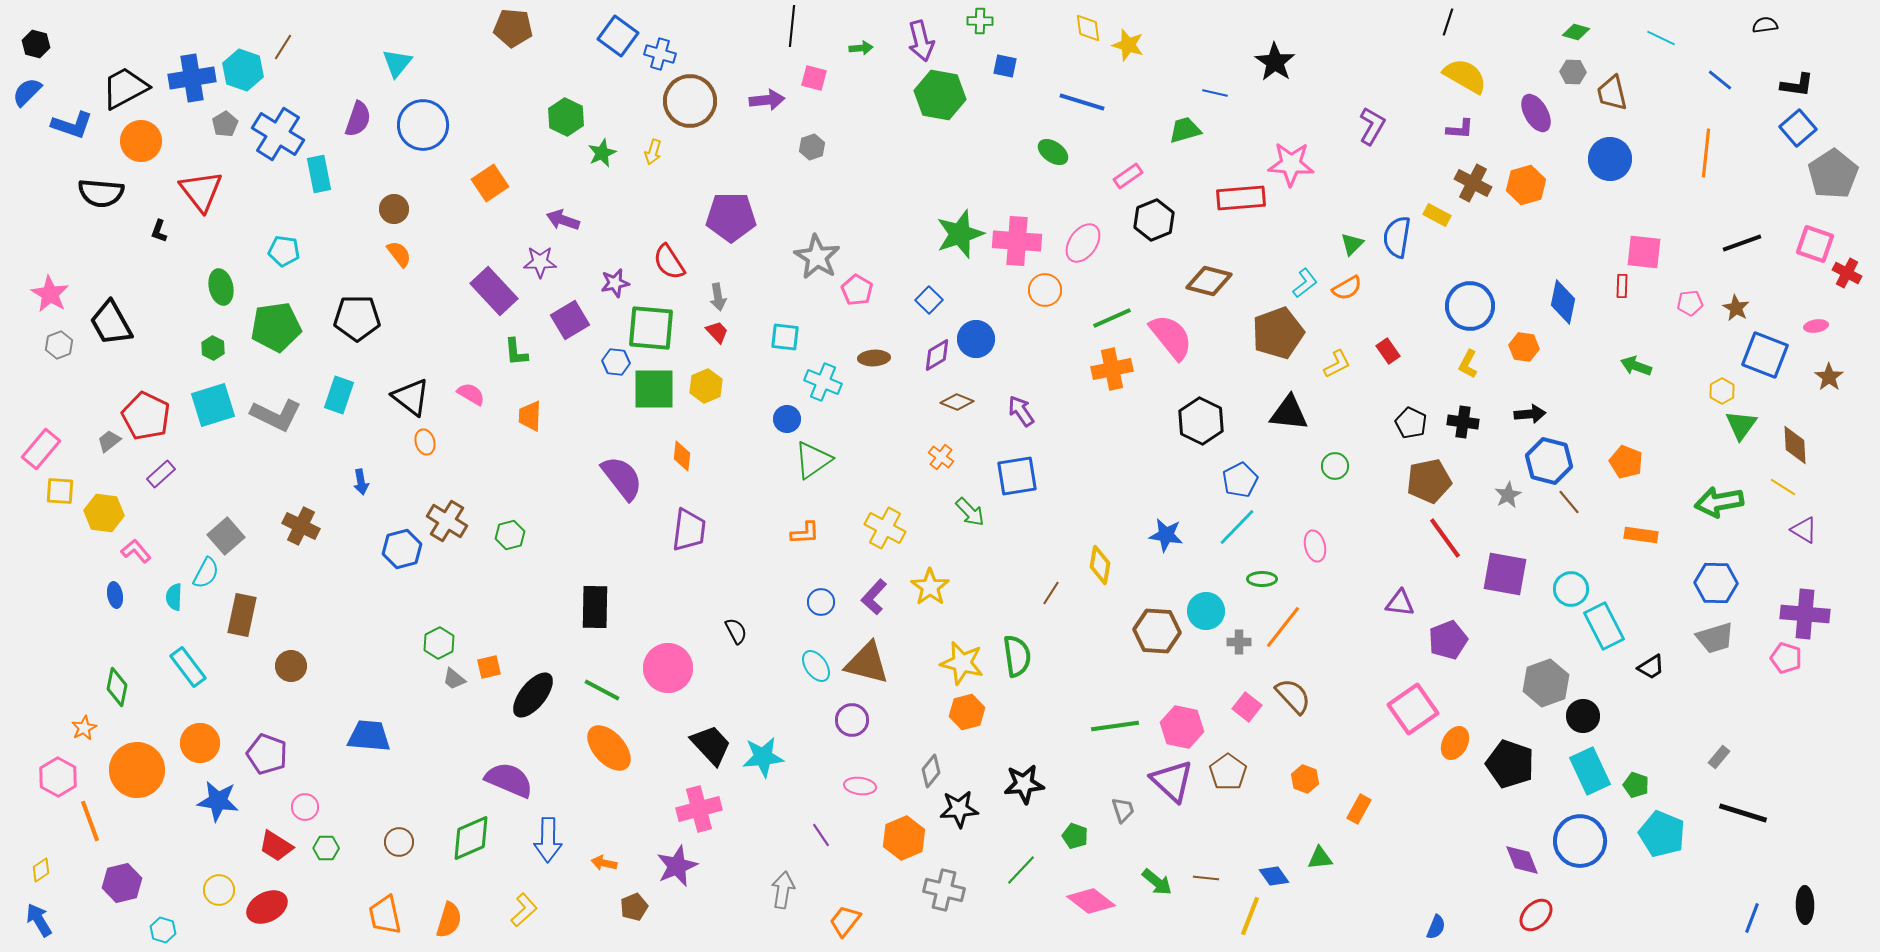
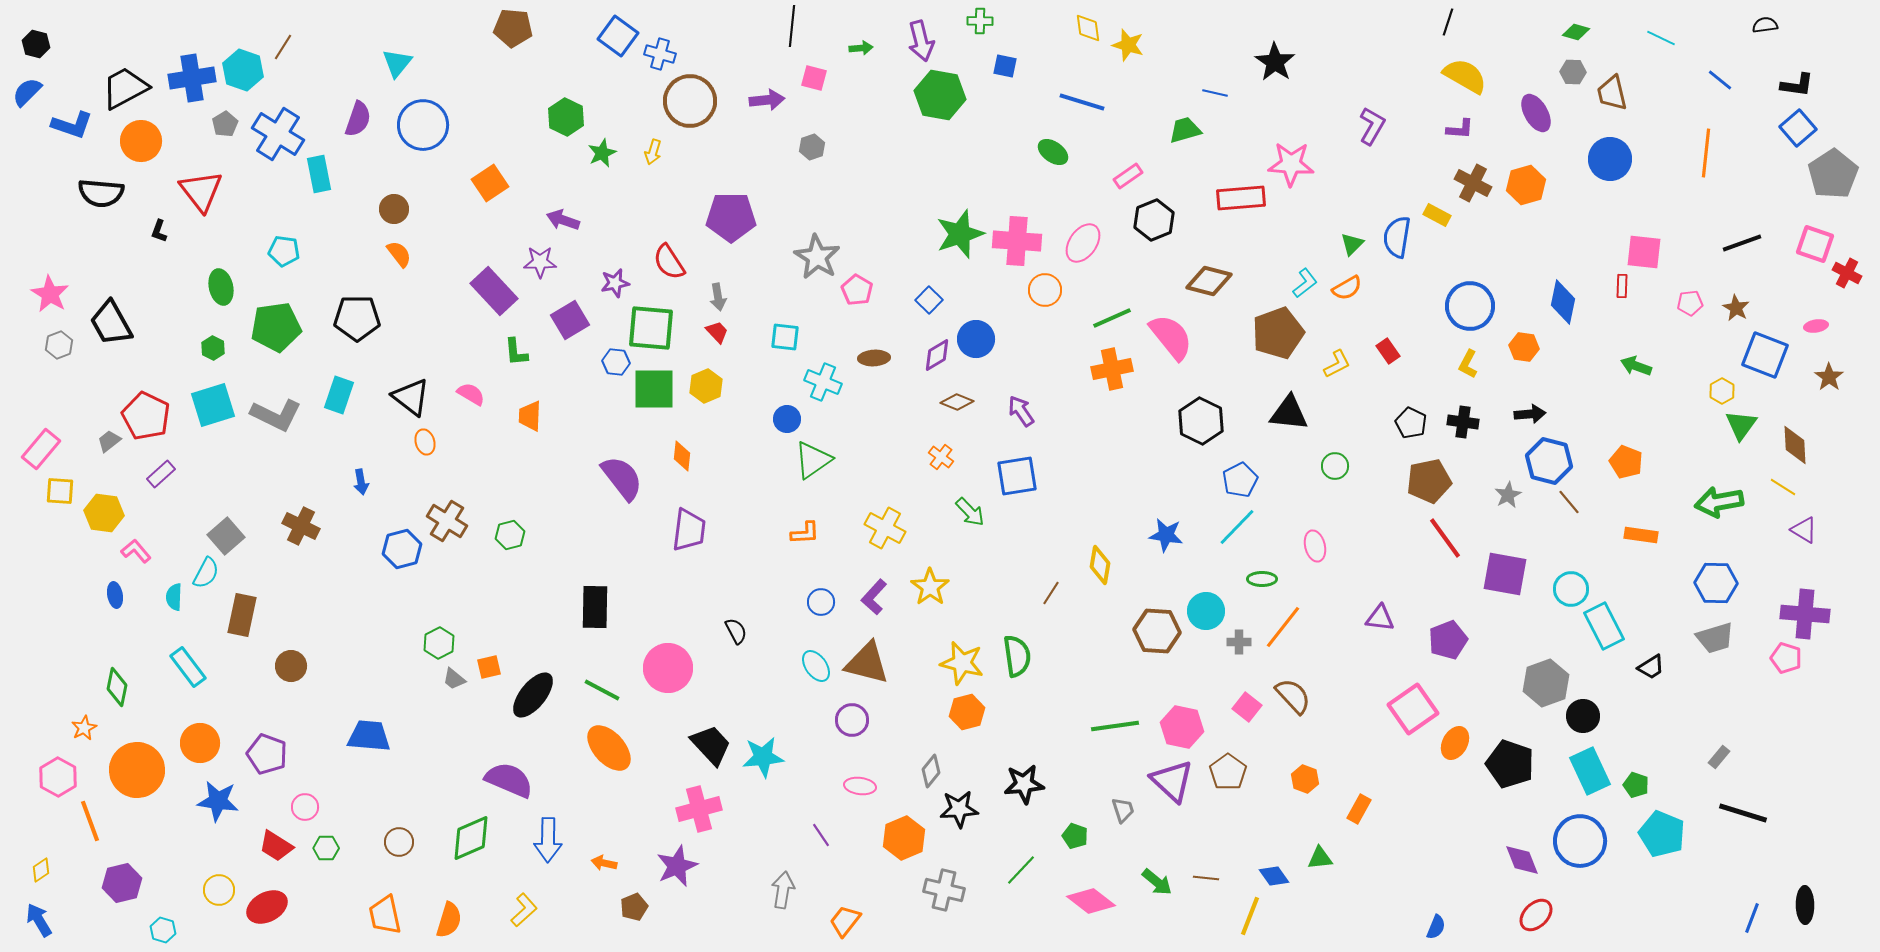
purple triangle at (1400, 603): moved 20 px left, 15 px down
